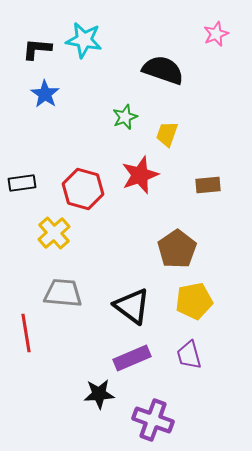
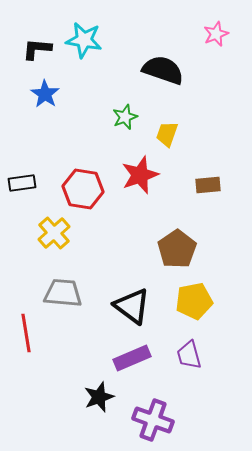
red hexagon: rotated 6 degrees counterclockwise
black star: moved 3 px down; rotated 16 degrees counterclockwise
